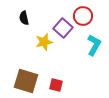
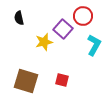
black semicircle: moved 5 px left
purple square: moved 1 px down
red square: moved 6 px right, 5 px up
